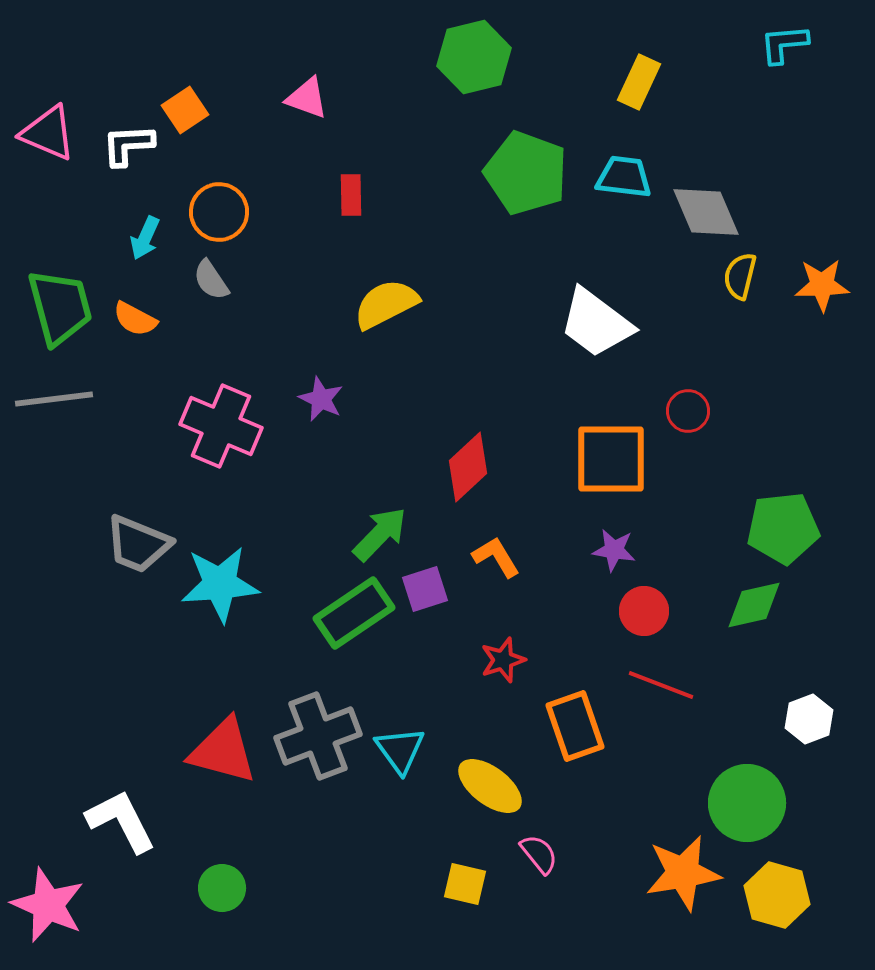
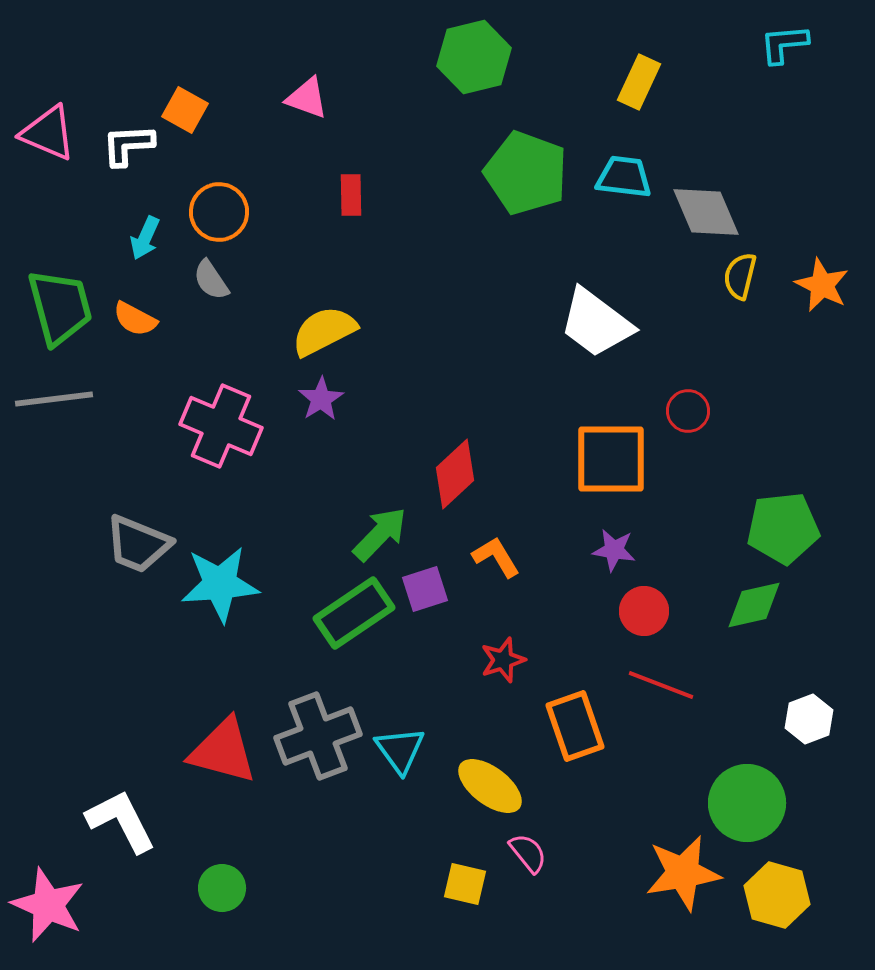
orange square at (185, 110): rotated 27 degrees counterclockwise
orange star at (822, 285): rotated 28 degrees clockwise
yellow semicircle at (386, 304): moved 62 px left, 27 px down
purple star at (321, 399): rotated 15 degrees clockwise
red diamond at (468, 467): moved 13 px left, 7 px down
pink semicircle at (539, 854): moved 11 px left, 1 px up
